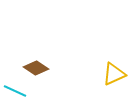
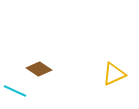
brown diamond: moved 3 px right, 1 px down
